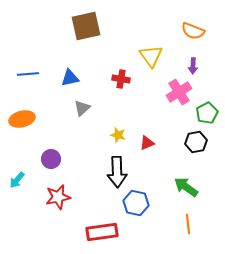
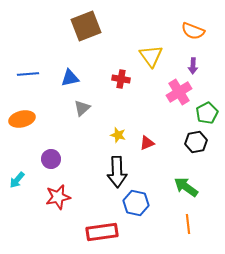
brown square: rotated 8 degrees counterclockwise
